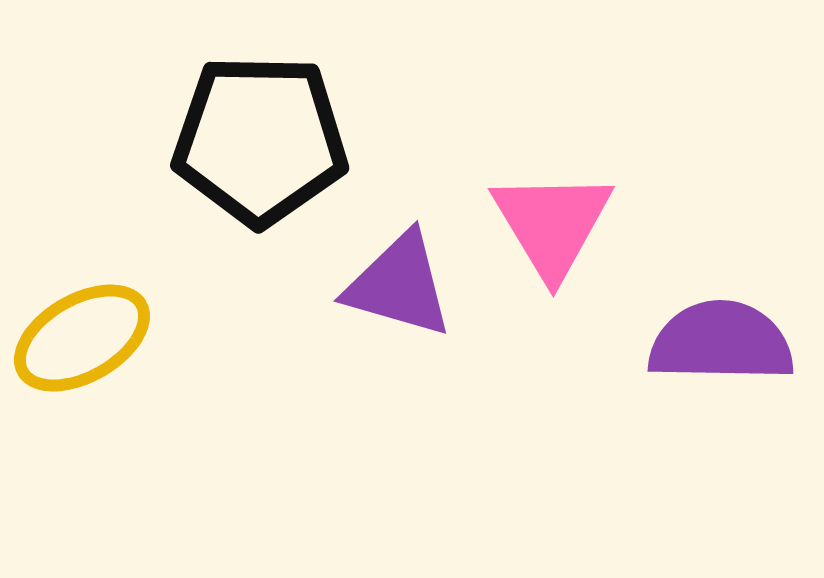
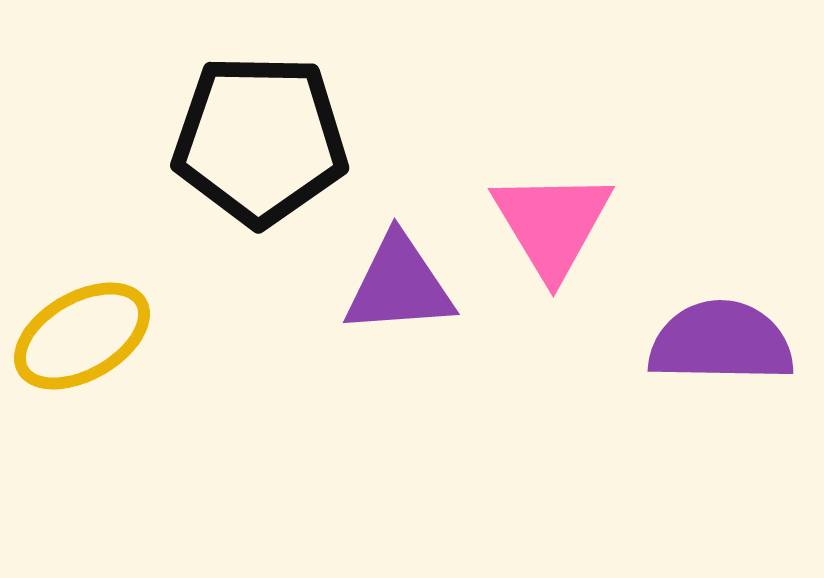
purple triangle: rotated 20 degrees counterclockwise
yellow ellipse: moved 2 px up
